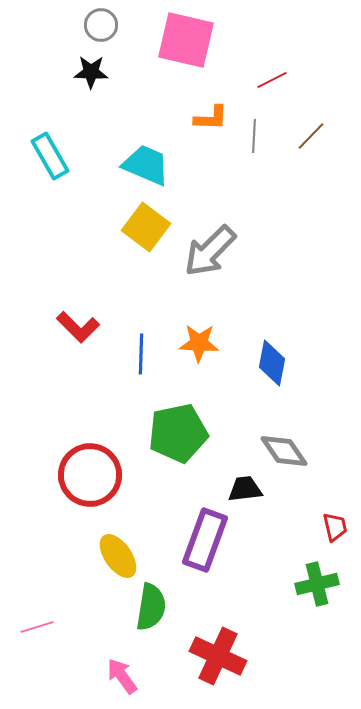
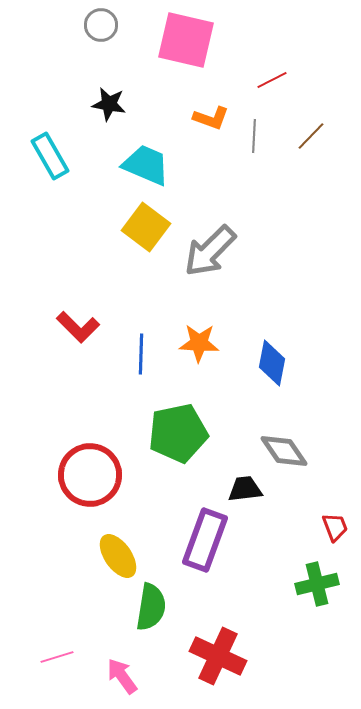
black star: moved 18 px right, 32 px down; rotated 8 degrees clockwise
orange L-shape: rotated 18 degrees clockwise
red trapezoid: rotated 8 degrees counterclockwise
pink line: moved 20 px right, 30 px down
